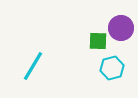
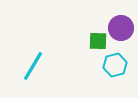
cyan hexagon: moved 3 px right, 3 px up
